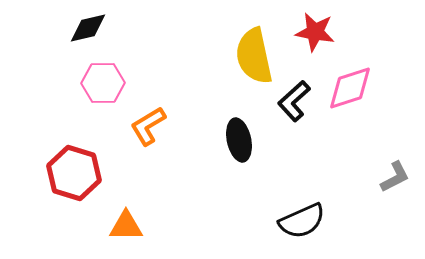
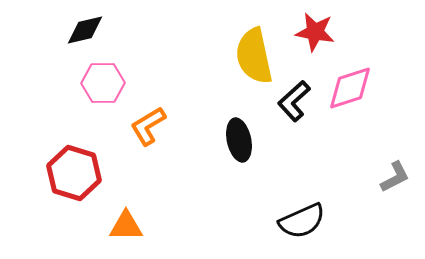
black diamond: moved 3 px left, 2 px down
